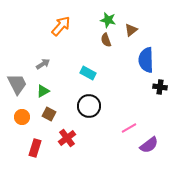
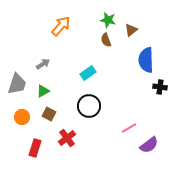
cyan rectangle: rotated 63 degrees counterclockwise
gray trapezoid: rotated 45 degrees clockwise
